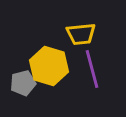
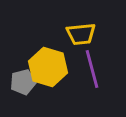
yellow hexagon: moved 1 px left, 1 px down
gray pentagon: moved 1 px up
